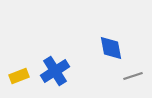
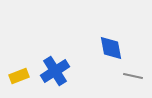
gray line: rotated 30 degrees clockwise
